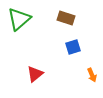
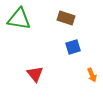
green triangle: rotated 50 degrees clockwise
red triangle: rotated 30 degrees counterclockwise
